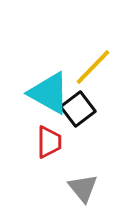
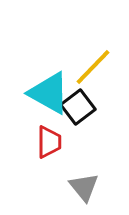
black square: moved 2 px up
gray triangle: moved 1 px right, 1 px up
